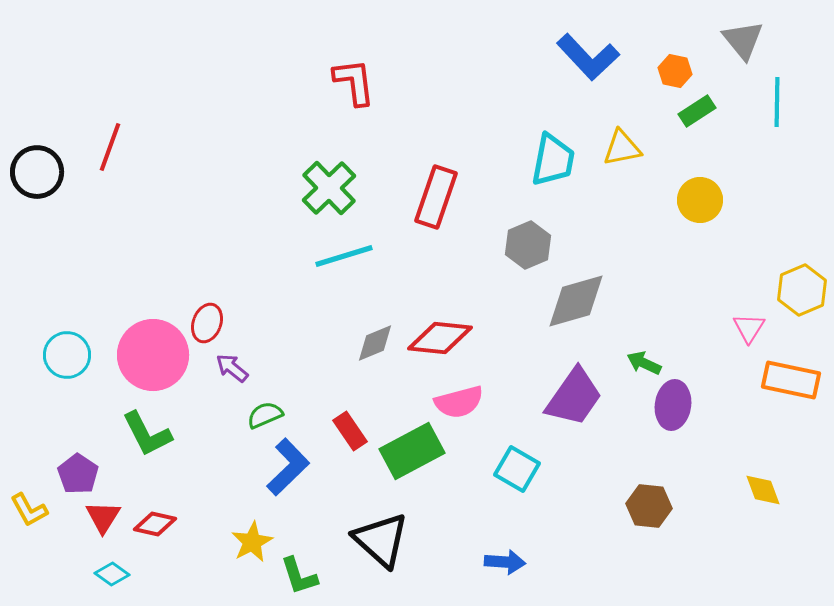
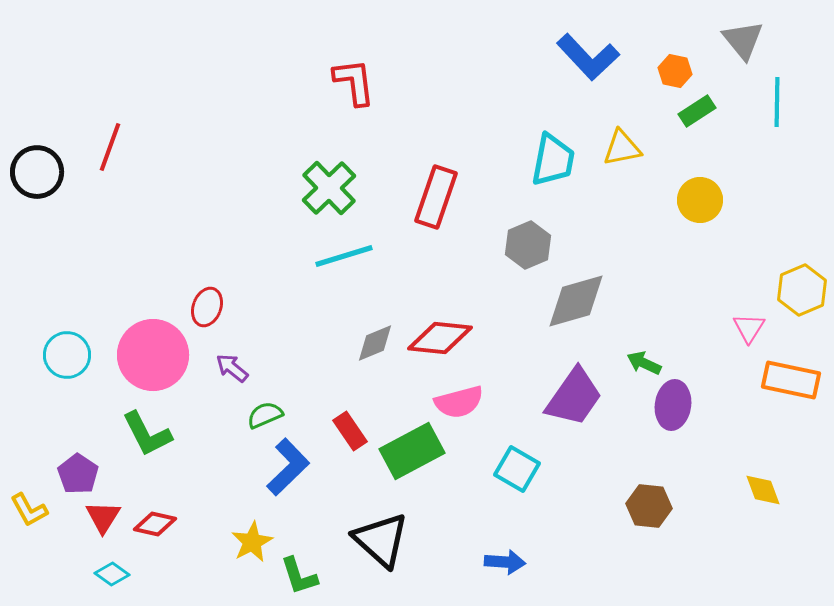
red ellipse at (207, 323): moved 16 px up
